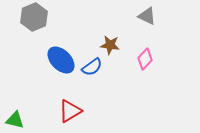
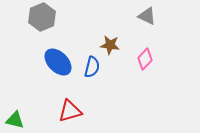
gray hexagon: moved 8 px right
blue ellipse: moved 3 px left, 2 px down
blue semicircle: rotated 40 degrees counterclockwise
red triangle: rotated 15 degrees clockwise
